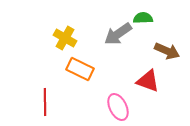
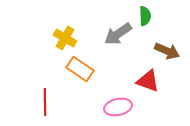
green semicircle: moved 2 px right, 2 px up; rotated 90 degrees clockwise
orange rectangle: rotated 8 degrees clockwise
pink ellipse: rotated 76 degrees counterclockwise
